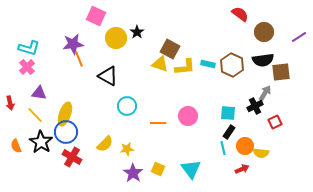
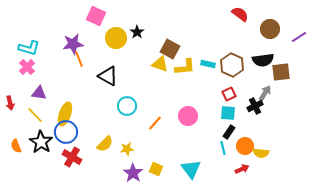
brown circle at (264, 32): moved 6 px right, 3 px up
red square at (275, 122): moved 46 px left, 28 px up
orange line at (158, 123): moved 3 px left; rotated 49 degrees counterclockwise
yellow square at (158, 169): moved 2 px left
